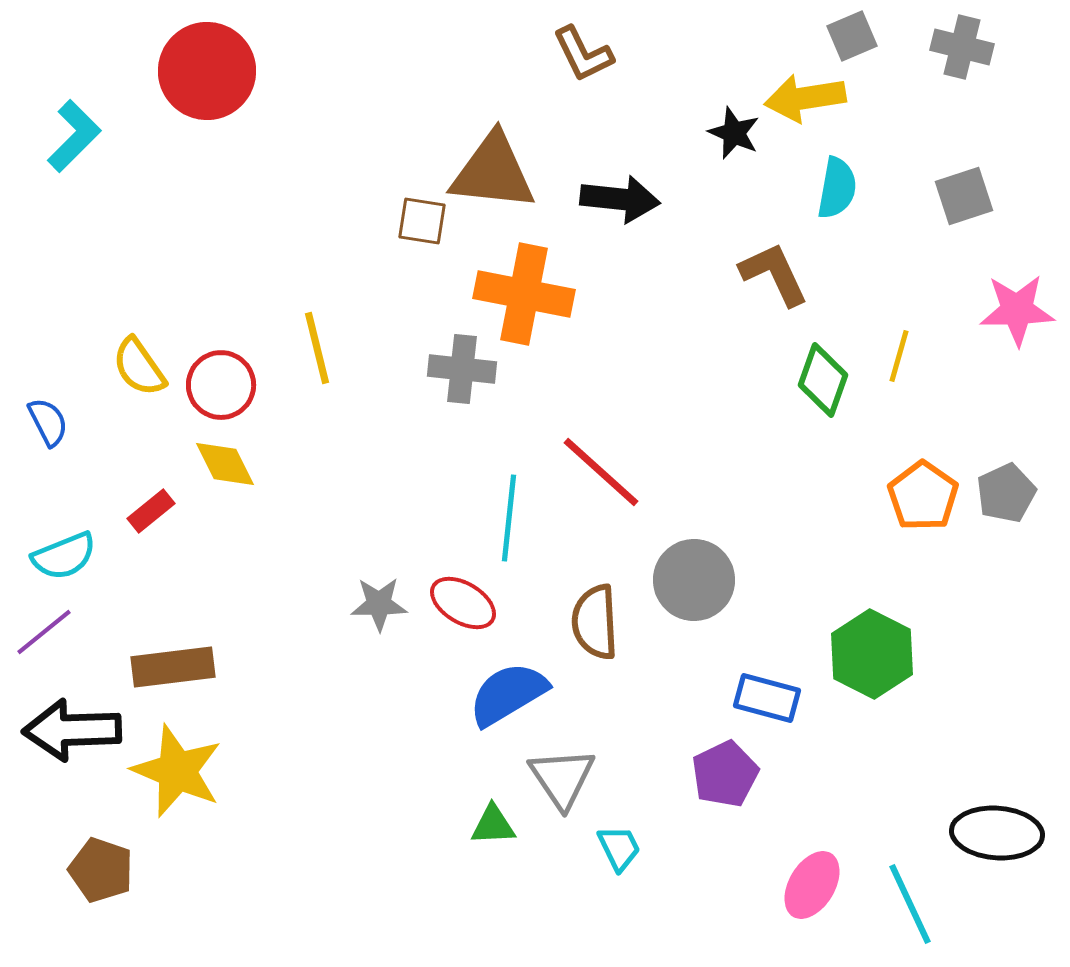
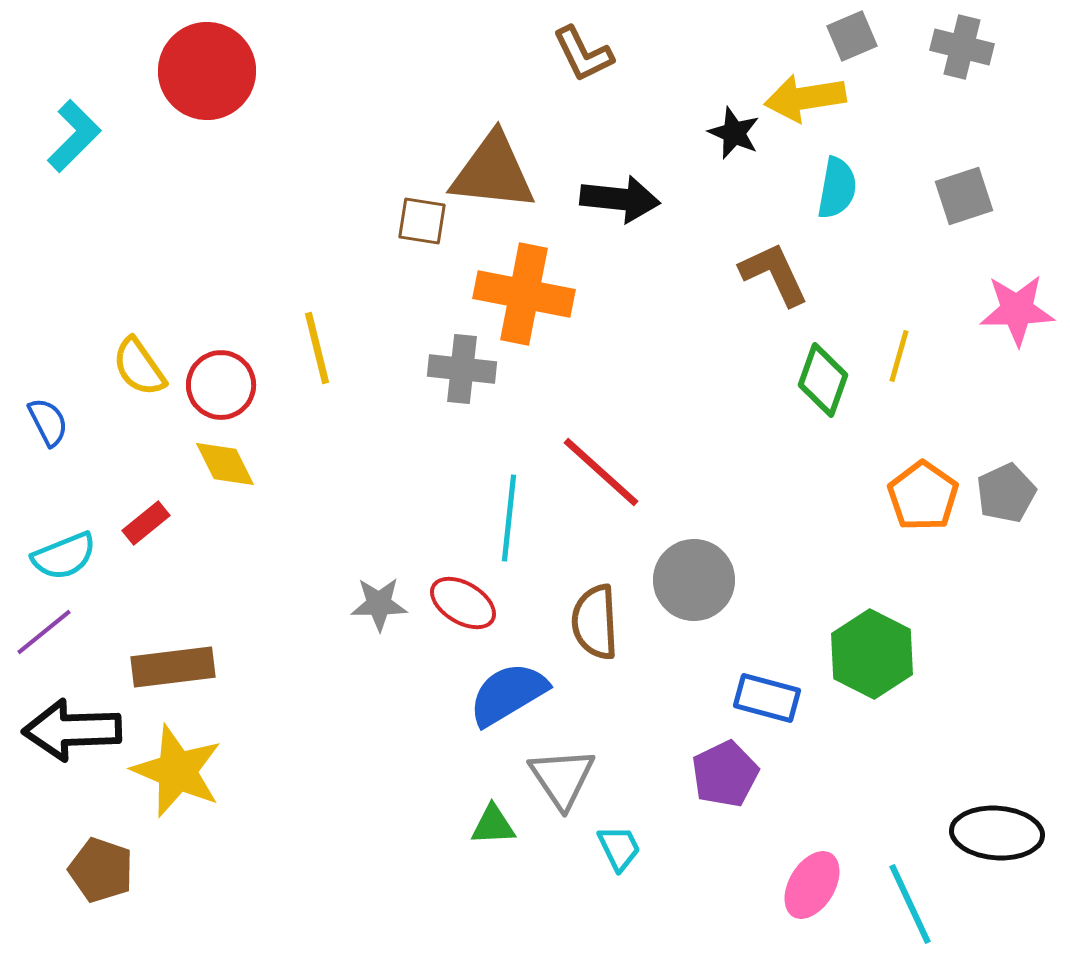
red rectangle at (151, 511): moved 5 px left, 12 px down
